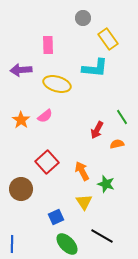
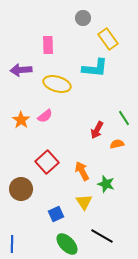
green line: moved 2 px right, 1 px down
blue square: moved 3 px up
